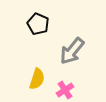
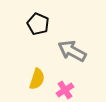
gray arrow: rotated 80 degrees clockwise
